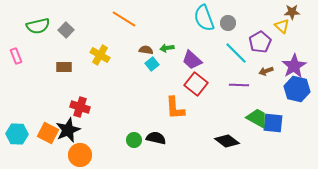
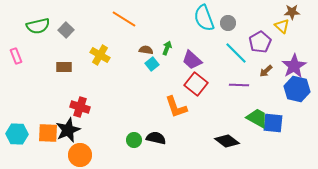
green arrow: rotated 120 degrees clockwise
brown arrow: rotated 24 degrees counterclockwise
orange L-shape: moved 1 px right, 1 px up; rotated 15 degrees counterclockwise
orange square: rotated 25 degrees counterclockwise
